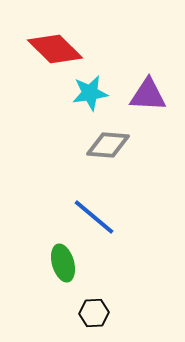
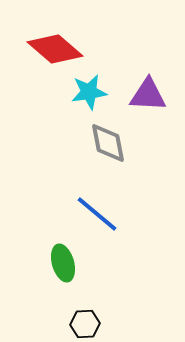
red diamond: rotated 4 degrees counterclockwise
cyan star: moved 1 px left, 1 px up
gray diamond: moved 2 px up; rotated 75 degrees clockwise
blue line: moved 3 px right, 3 px up
black hexagon: moved 9 px left, 11 px down
